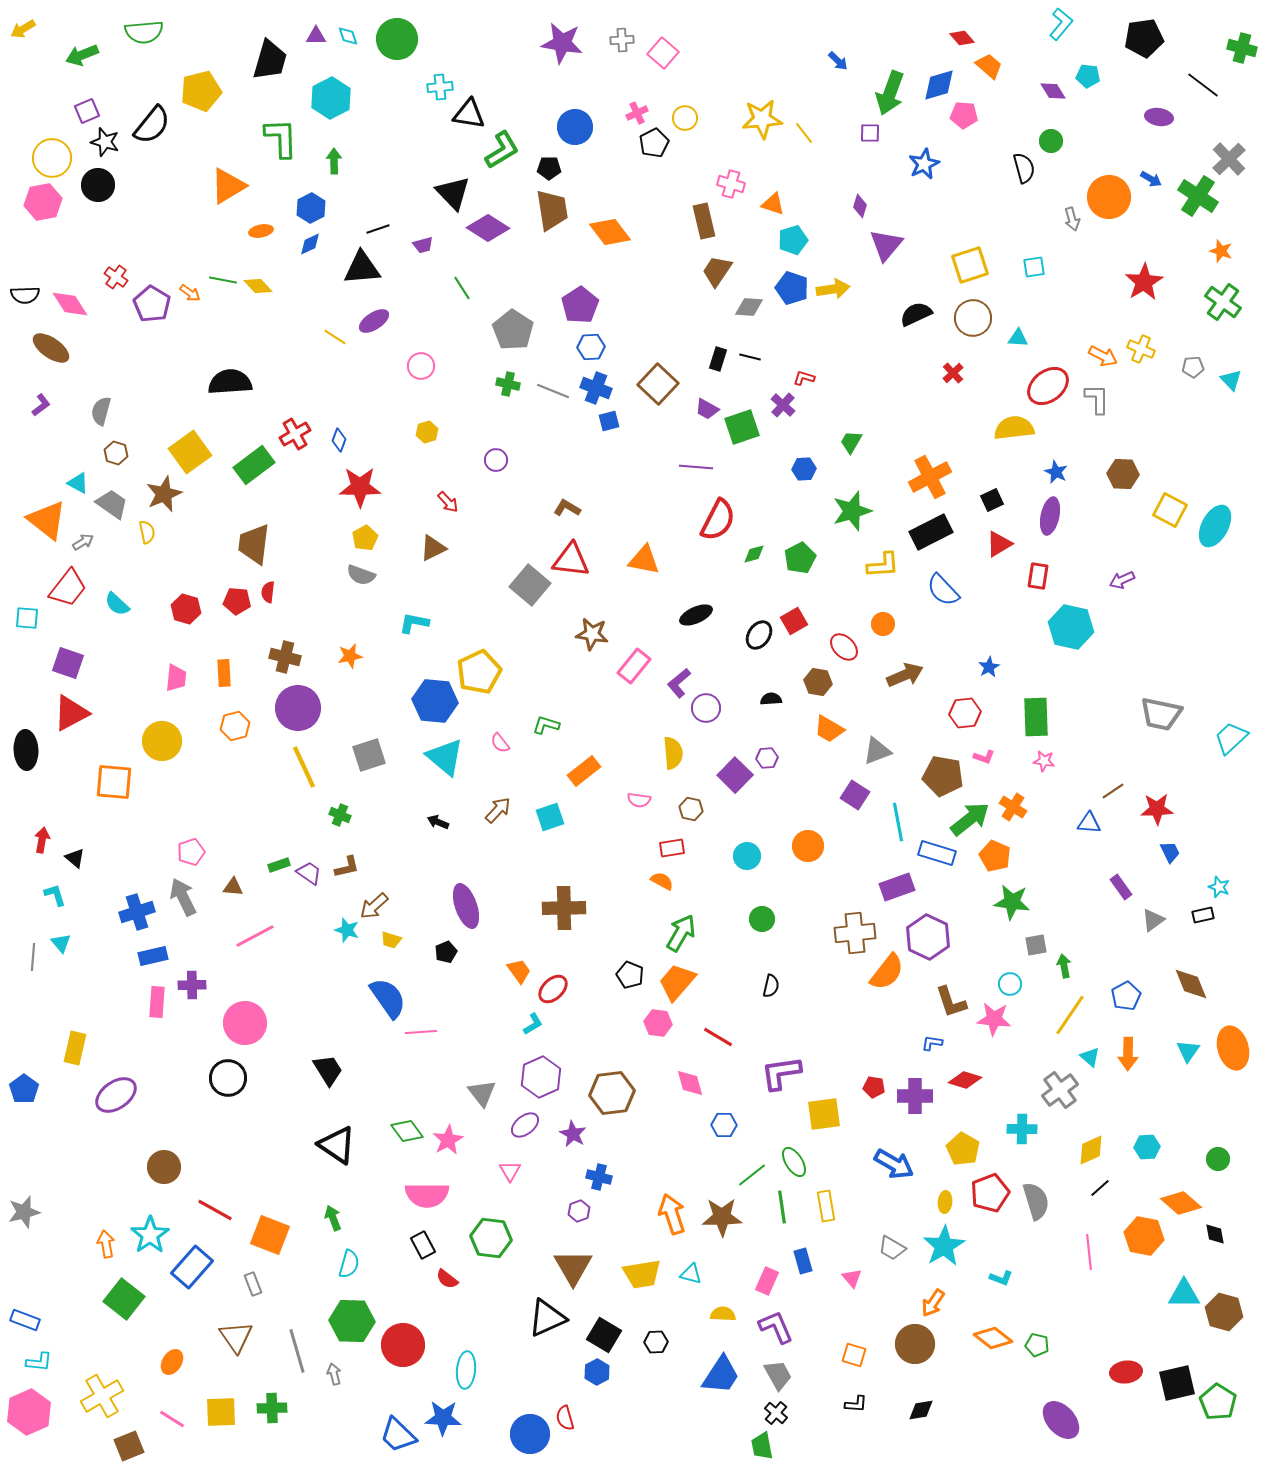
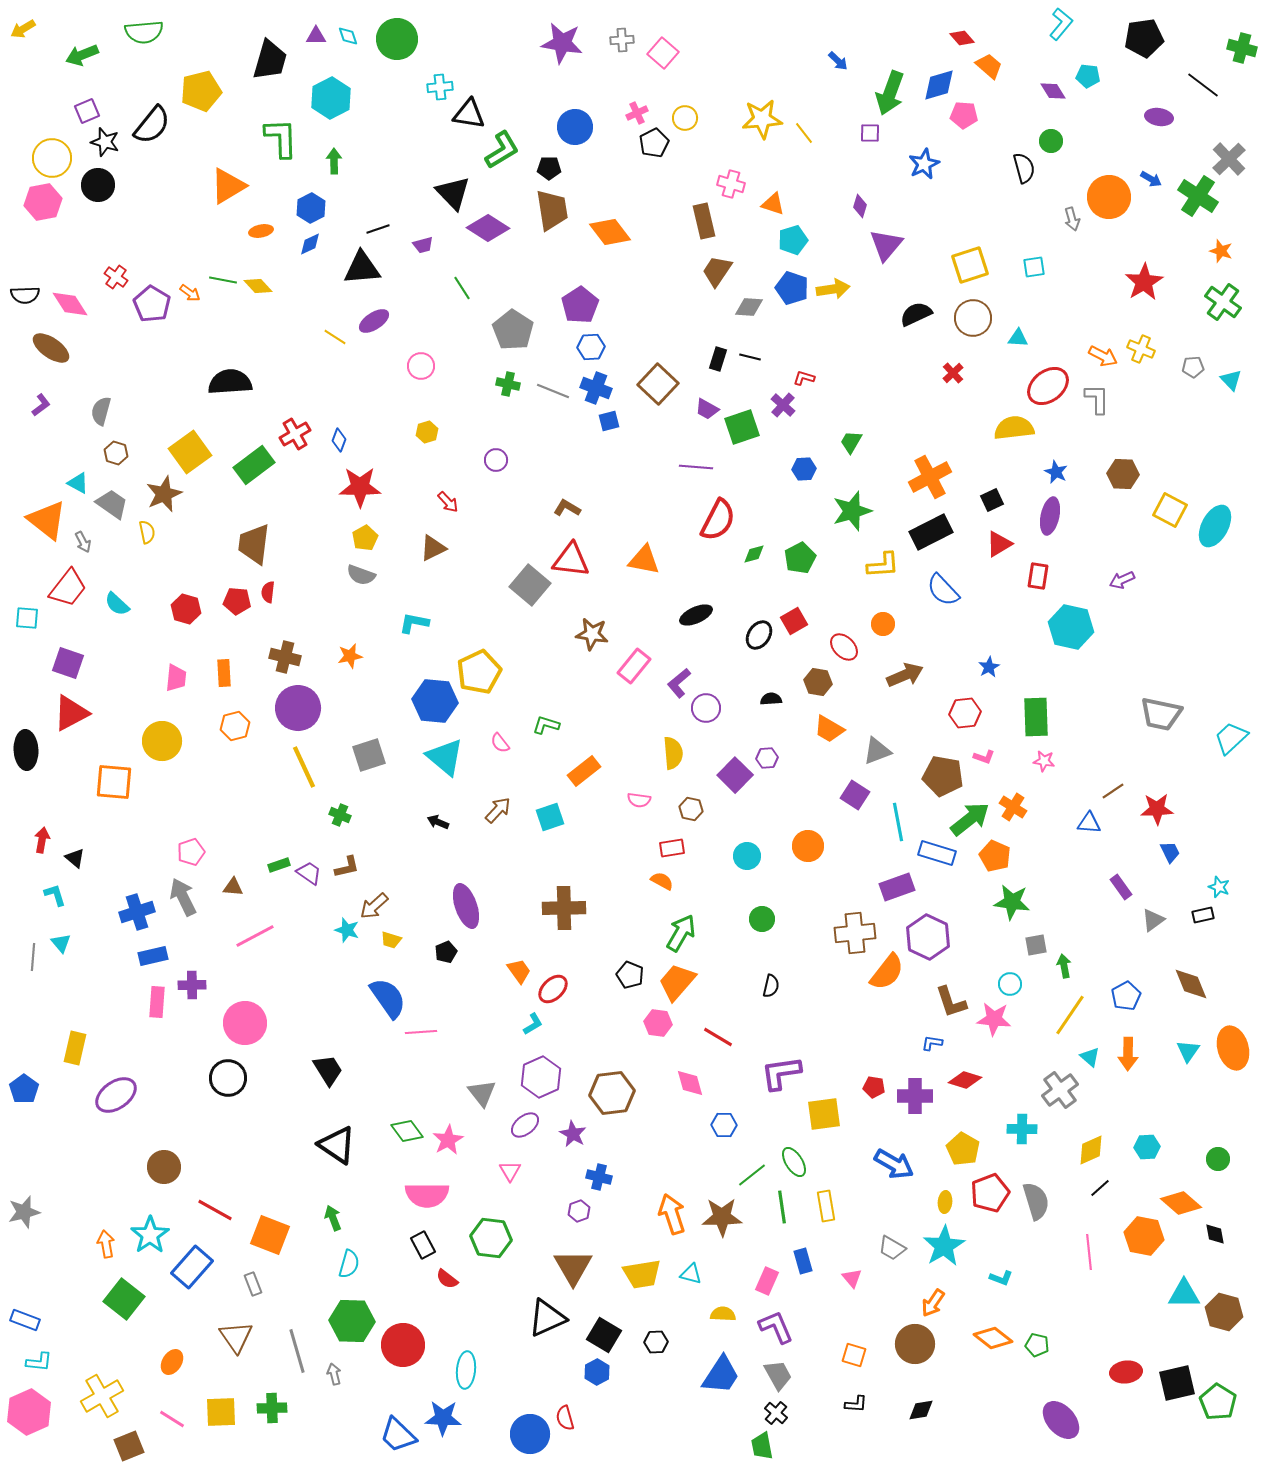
gray arrow at (83, 542): rotated 95 degrees clockwise
